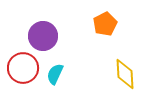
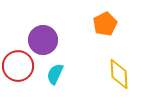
purple circle: moved 4 px down
red circle: moved 5 px left, 2 px up
yellow diamond: moved 6 px left
